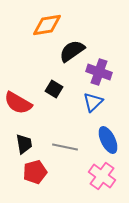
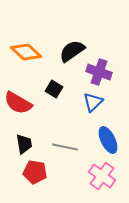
orange diamond: moved 21 px left, 27 px down; rotated 52 degrees clockwise
red pentagon: rotated 25 degrees clockwise
